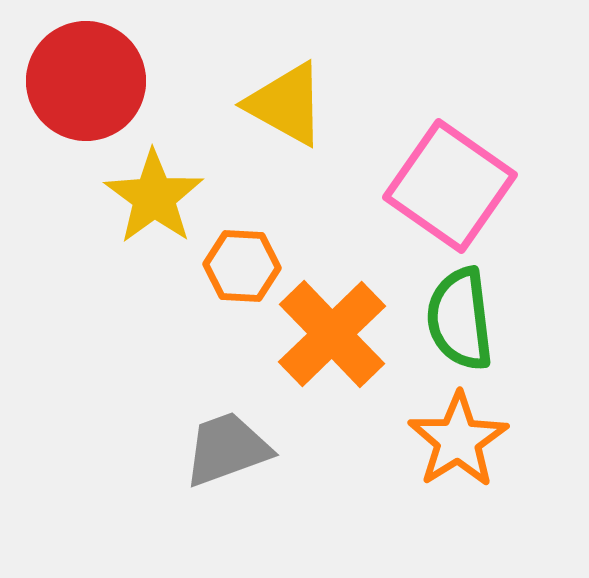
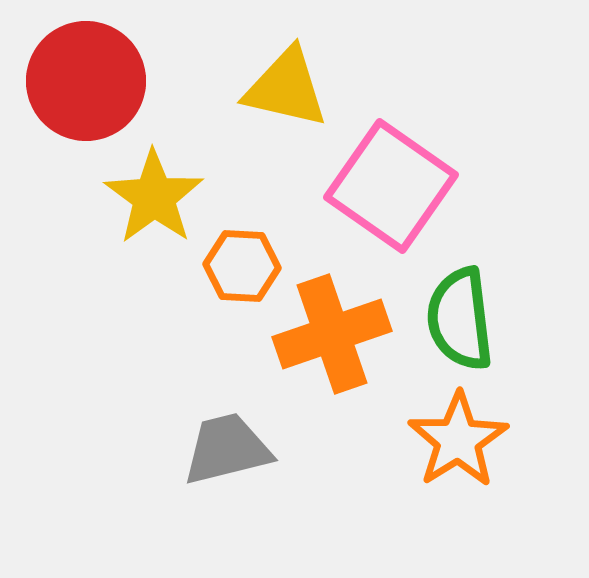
yellow triangle: moved 16 px up; rotated 16 degrees counterclockwise
pink square: moved 59 px left
orange cross: rotated 25 degrees clockwise
gray trapezoid: rotated 6 degrees clockwise
